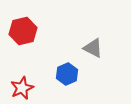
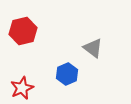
gray triangle: rotated 10 degrees clockwise
